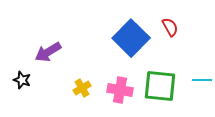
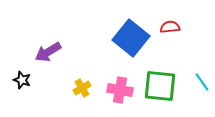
red semicircle: rotated 66 degrees counterclockwise
blue square: rotated 6 degrees counterclockwise
cyan line: moved 2 px down; rotated 54 degrees clockwise
